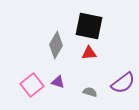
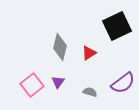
black square: moved 28 px right; rotated 36 degrees counterclockwise
gray diamond: moved 4 px right, 2 px down; rotated 16 degrees counterclockwise
red triangle: rotated 28 degrees counterclockwise
purple triangle: rotated 48 degrees clockwise
